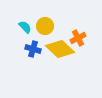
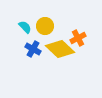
blue cross: rotated 14 degrees clockwise
